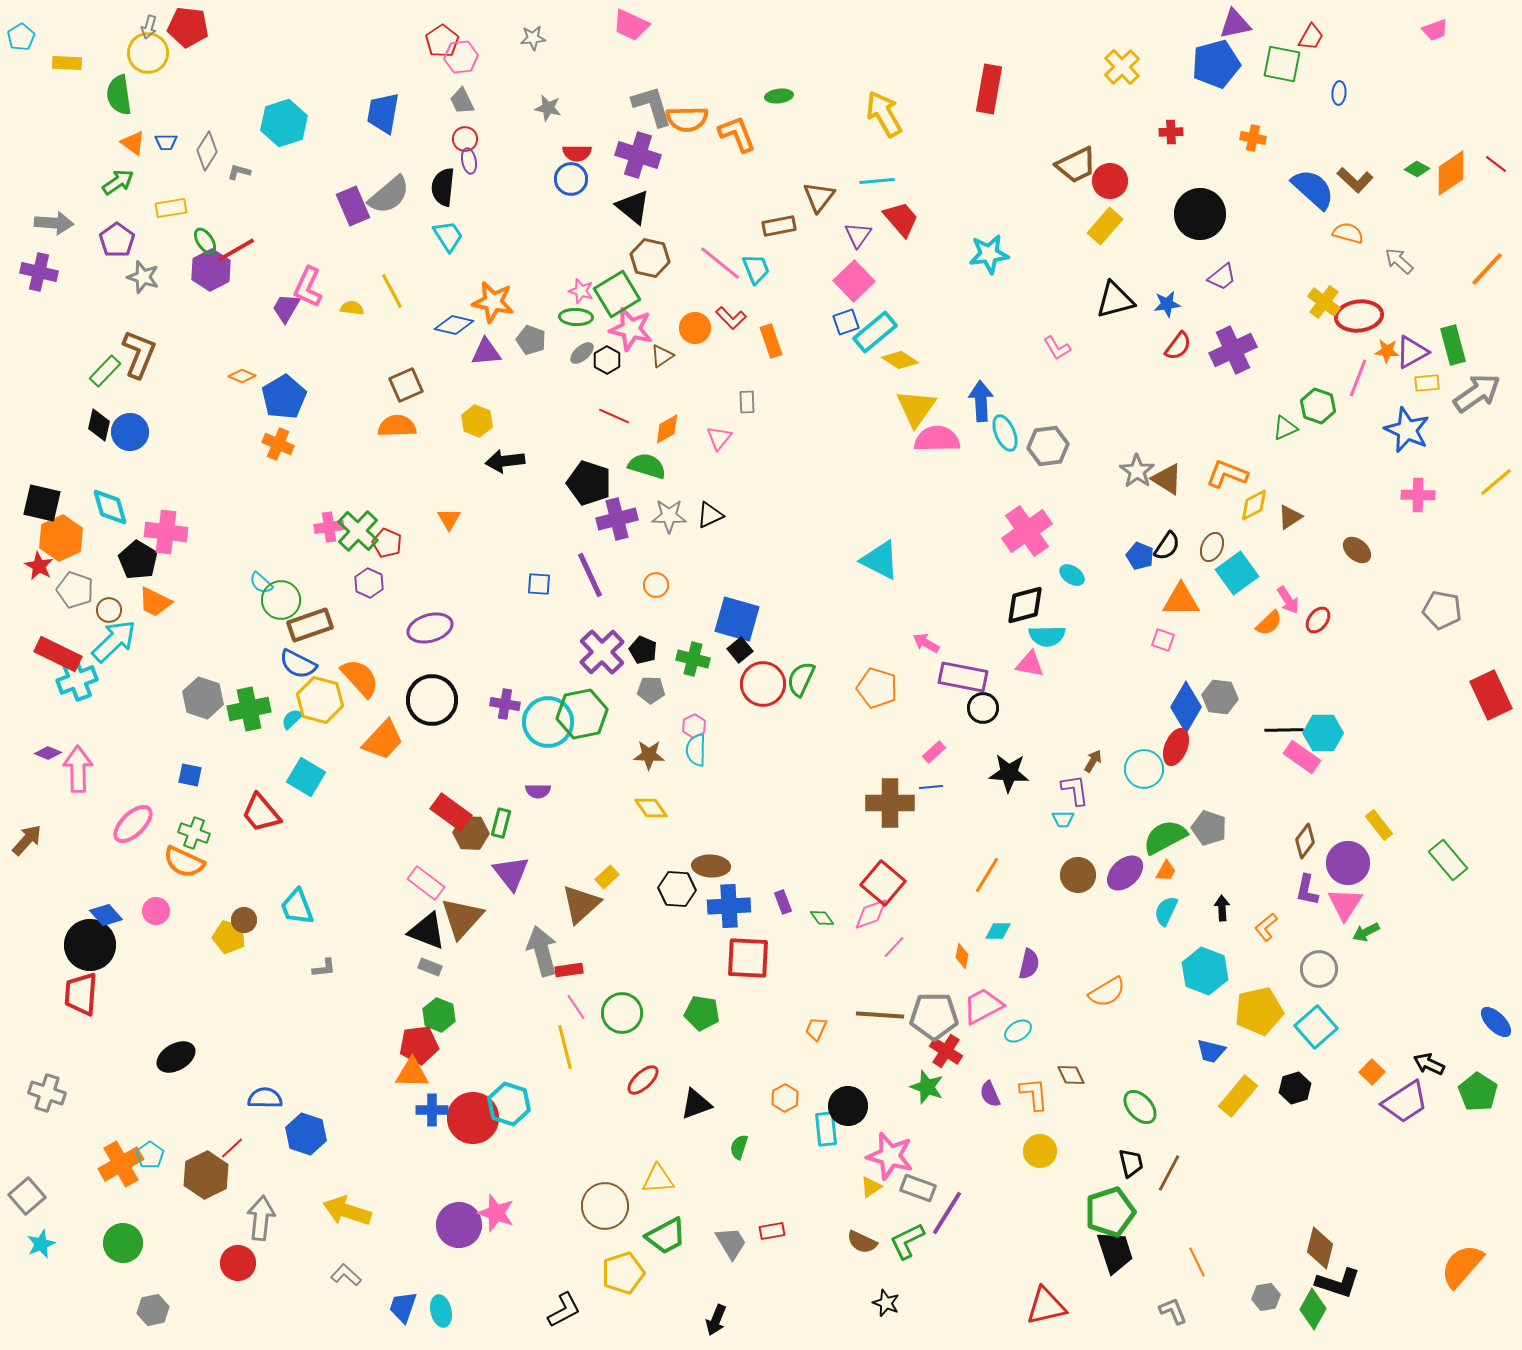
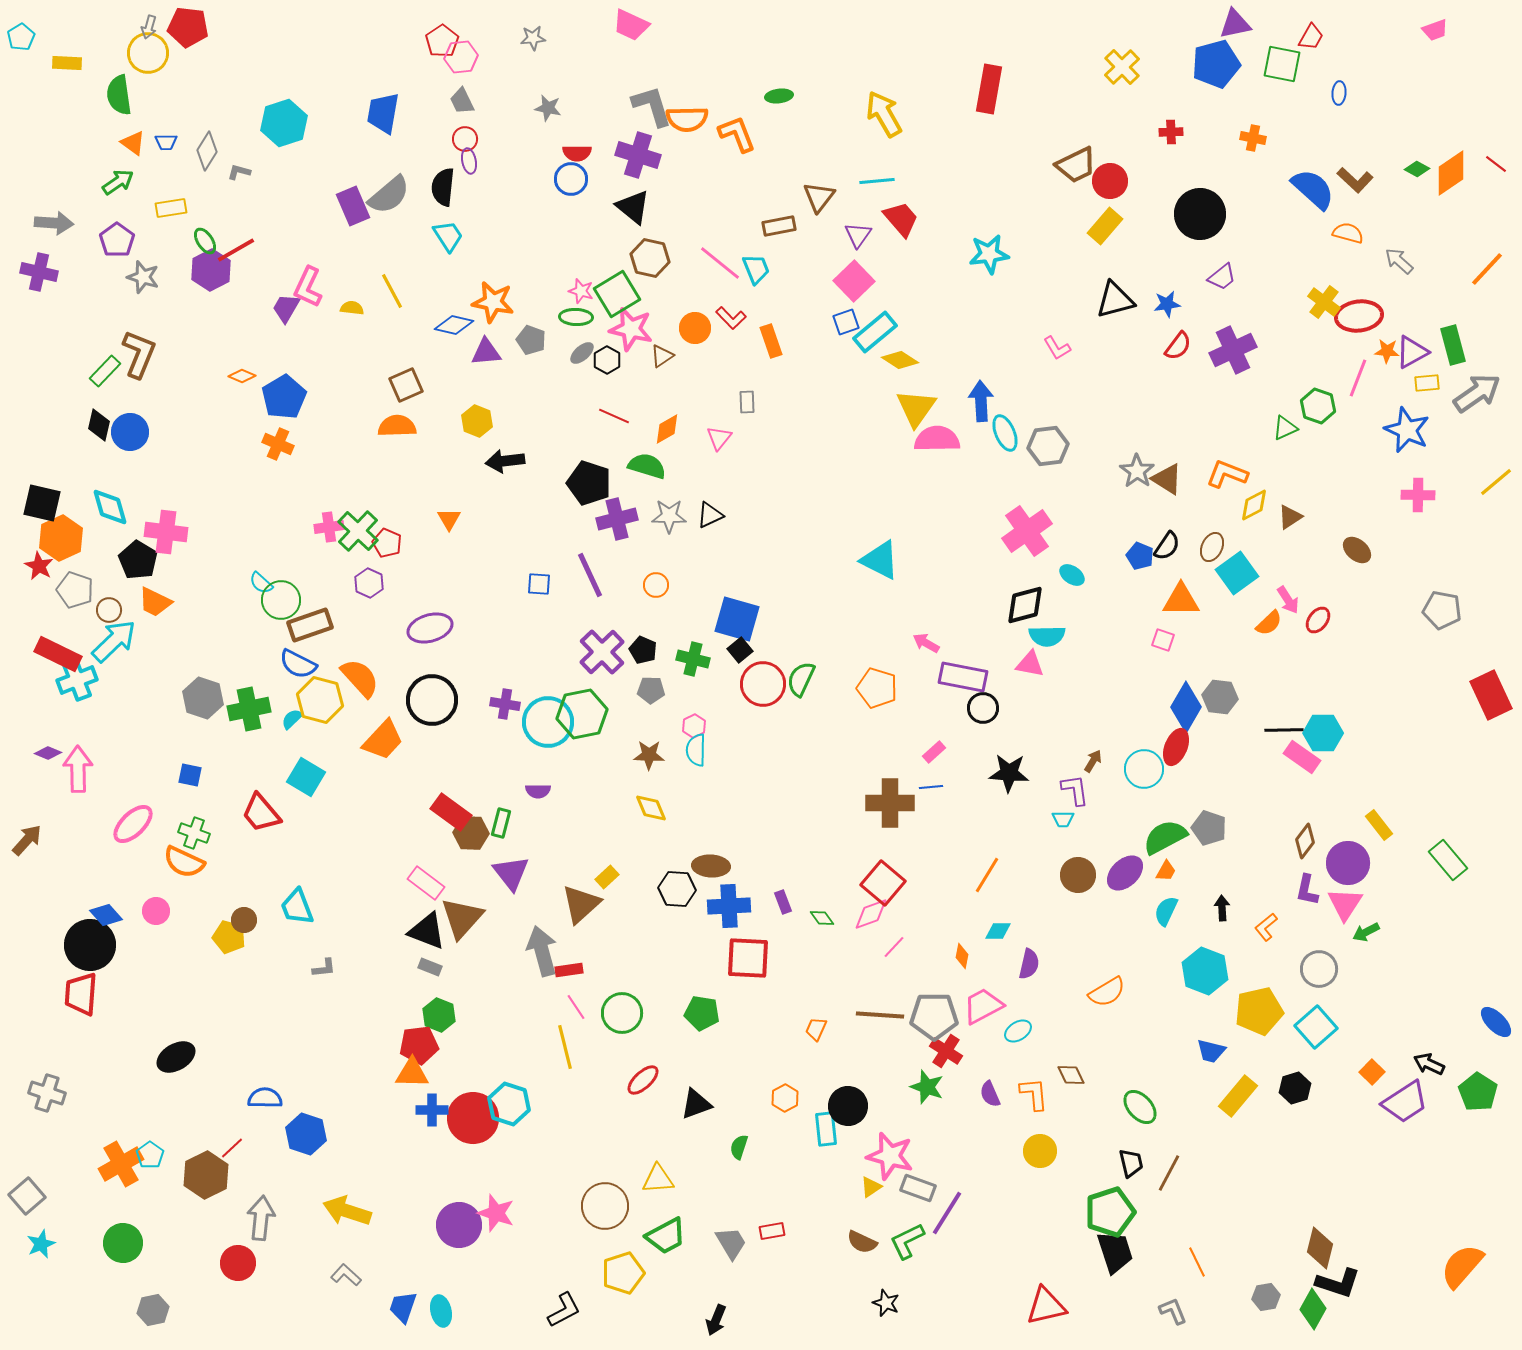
yellow diamond at (651, 808): rotated 12 degrees clockwise
